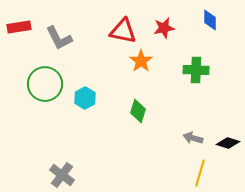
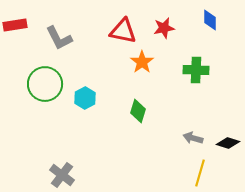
red rectangle: moved 4 px left, 2 px up
orange star: moved 1 px right, 1 px down
